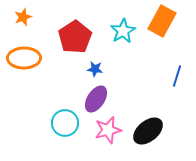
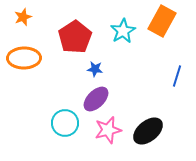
purple ellipse: rotated 12 degrees clockwise
